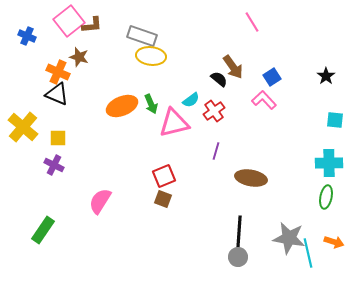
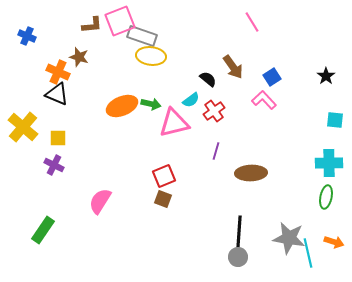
pink square: moved 51 px right; rotated 16 degrees clockwise
black semicircle: moved 11 px left
green arrow: rotated 54 degrees counterclockwise
brown ellipse: moved 5 px up; rotated 12 degrees counterclockwise
